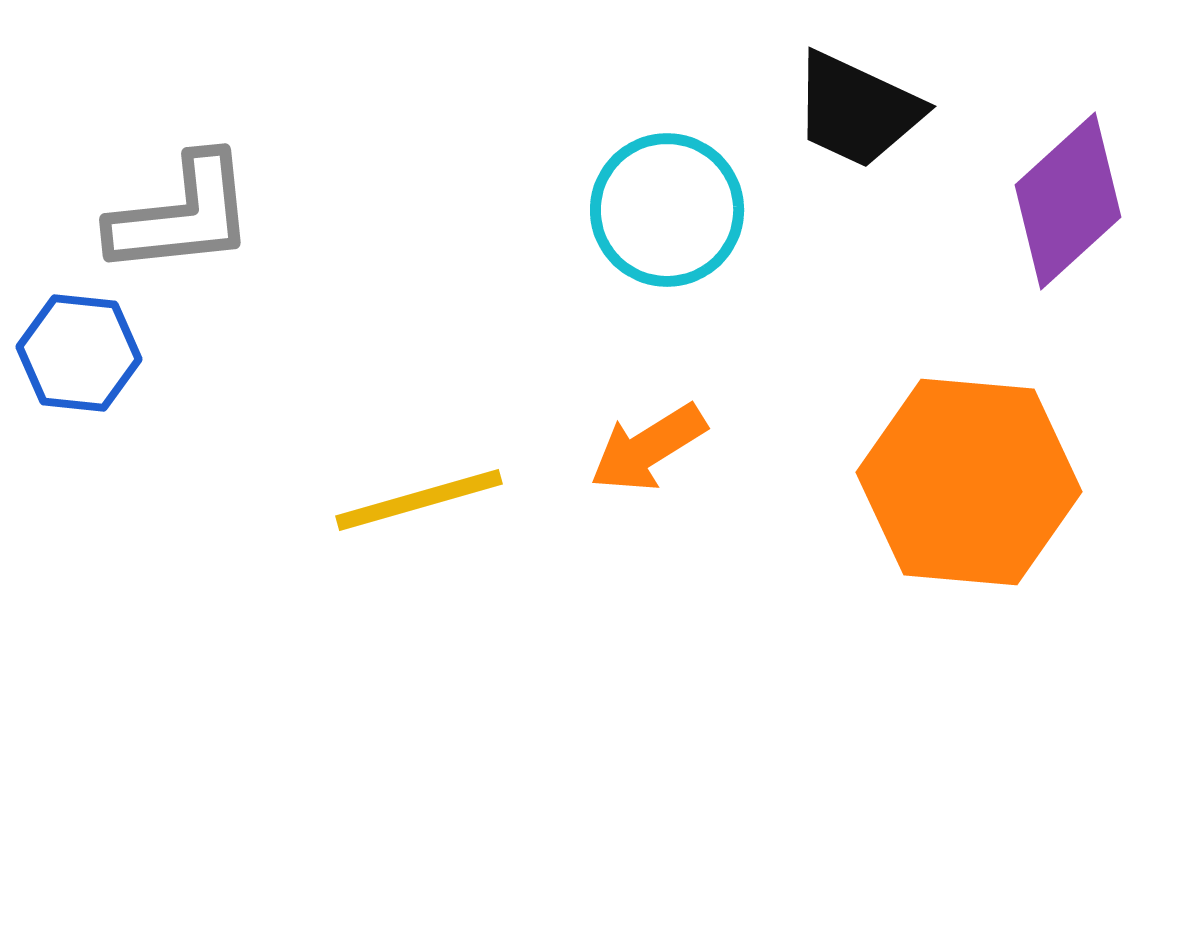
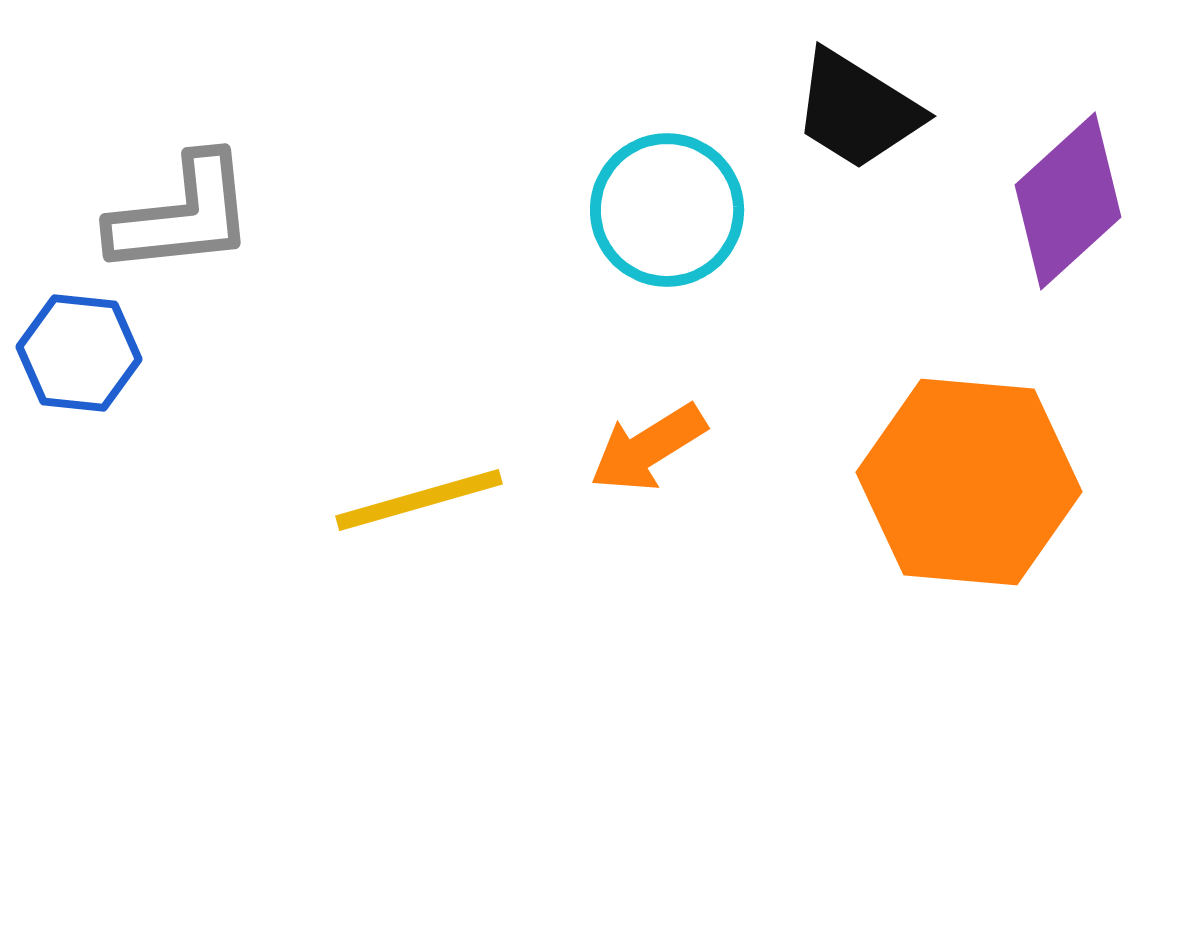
black trapezoid: rotated 7 degrees clockwise
